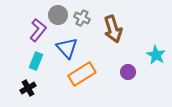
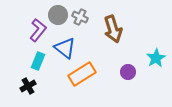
gray cross: moved 2 px left, 1 px up
blue triangle: moved 2 px left; rotated 10 degrees counterclockwise
cyan star: moved 3 px down; rotated 12 degrees clockwise
cyan rectangle: moved 2 px right
black cross: moved 2 px up
